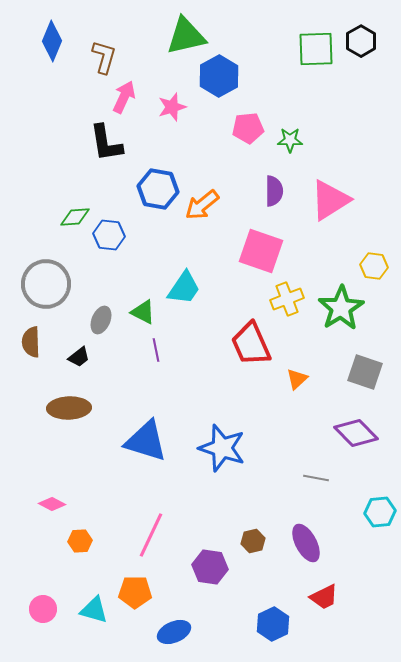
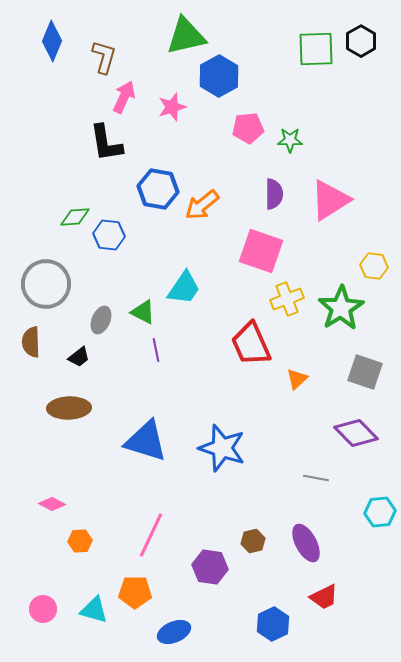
purple semicircle at (274, 191): moved 3 px down
